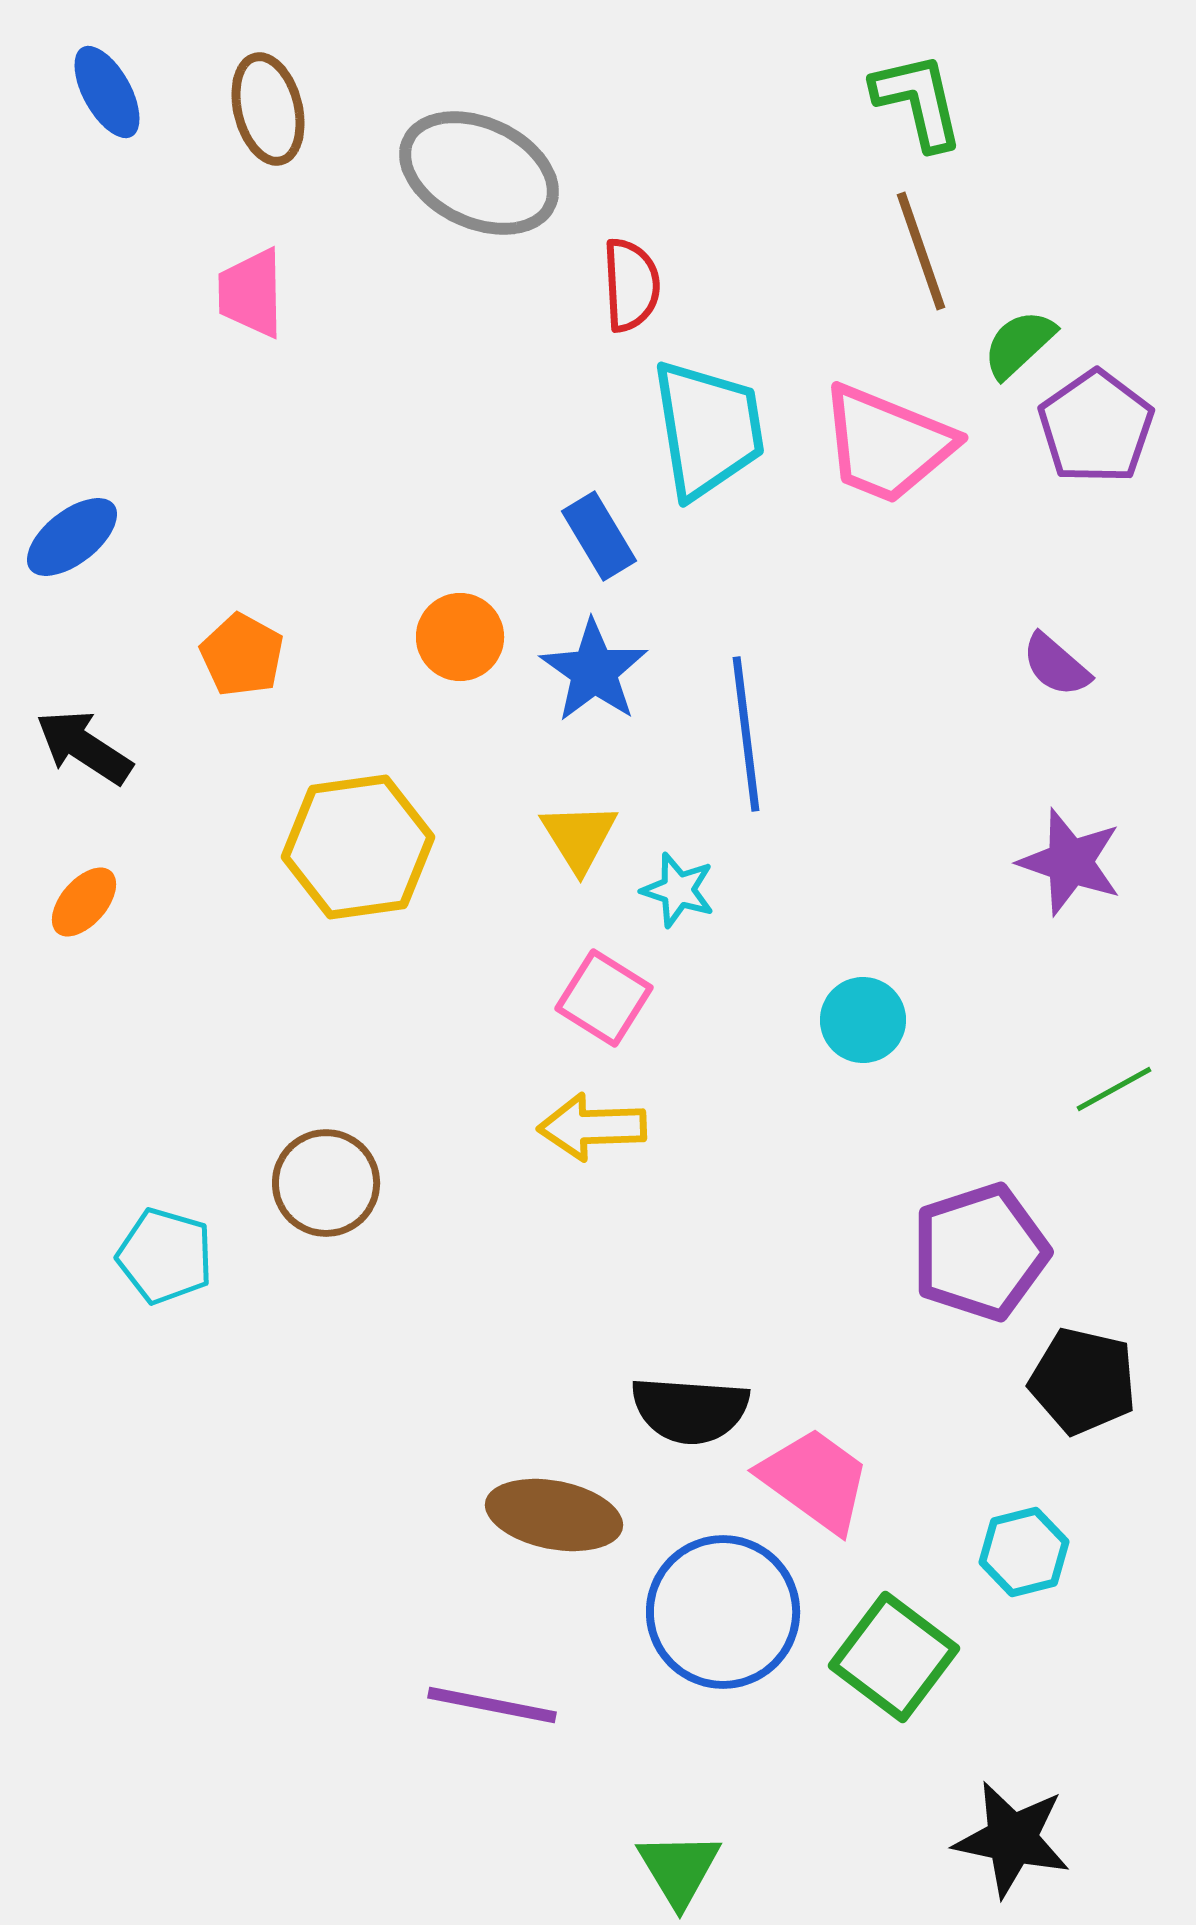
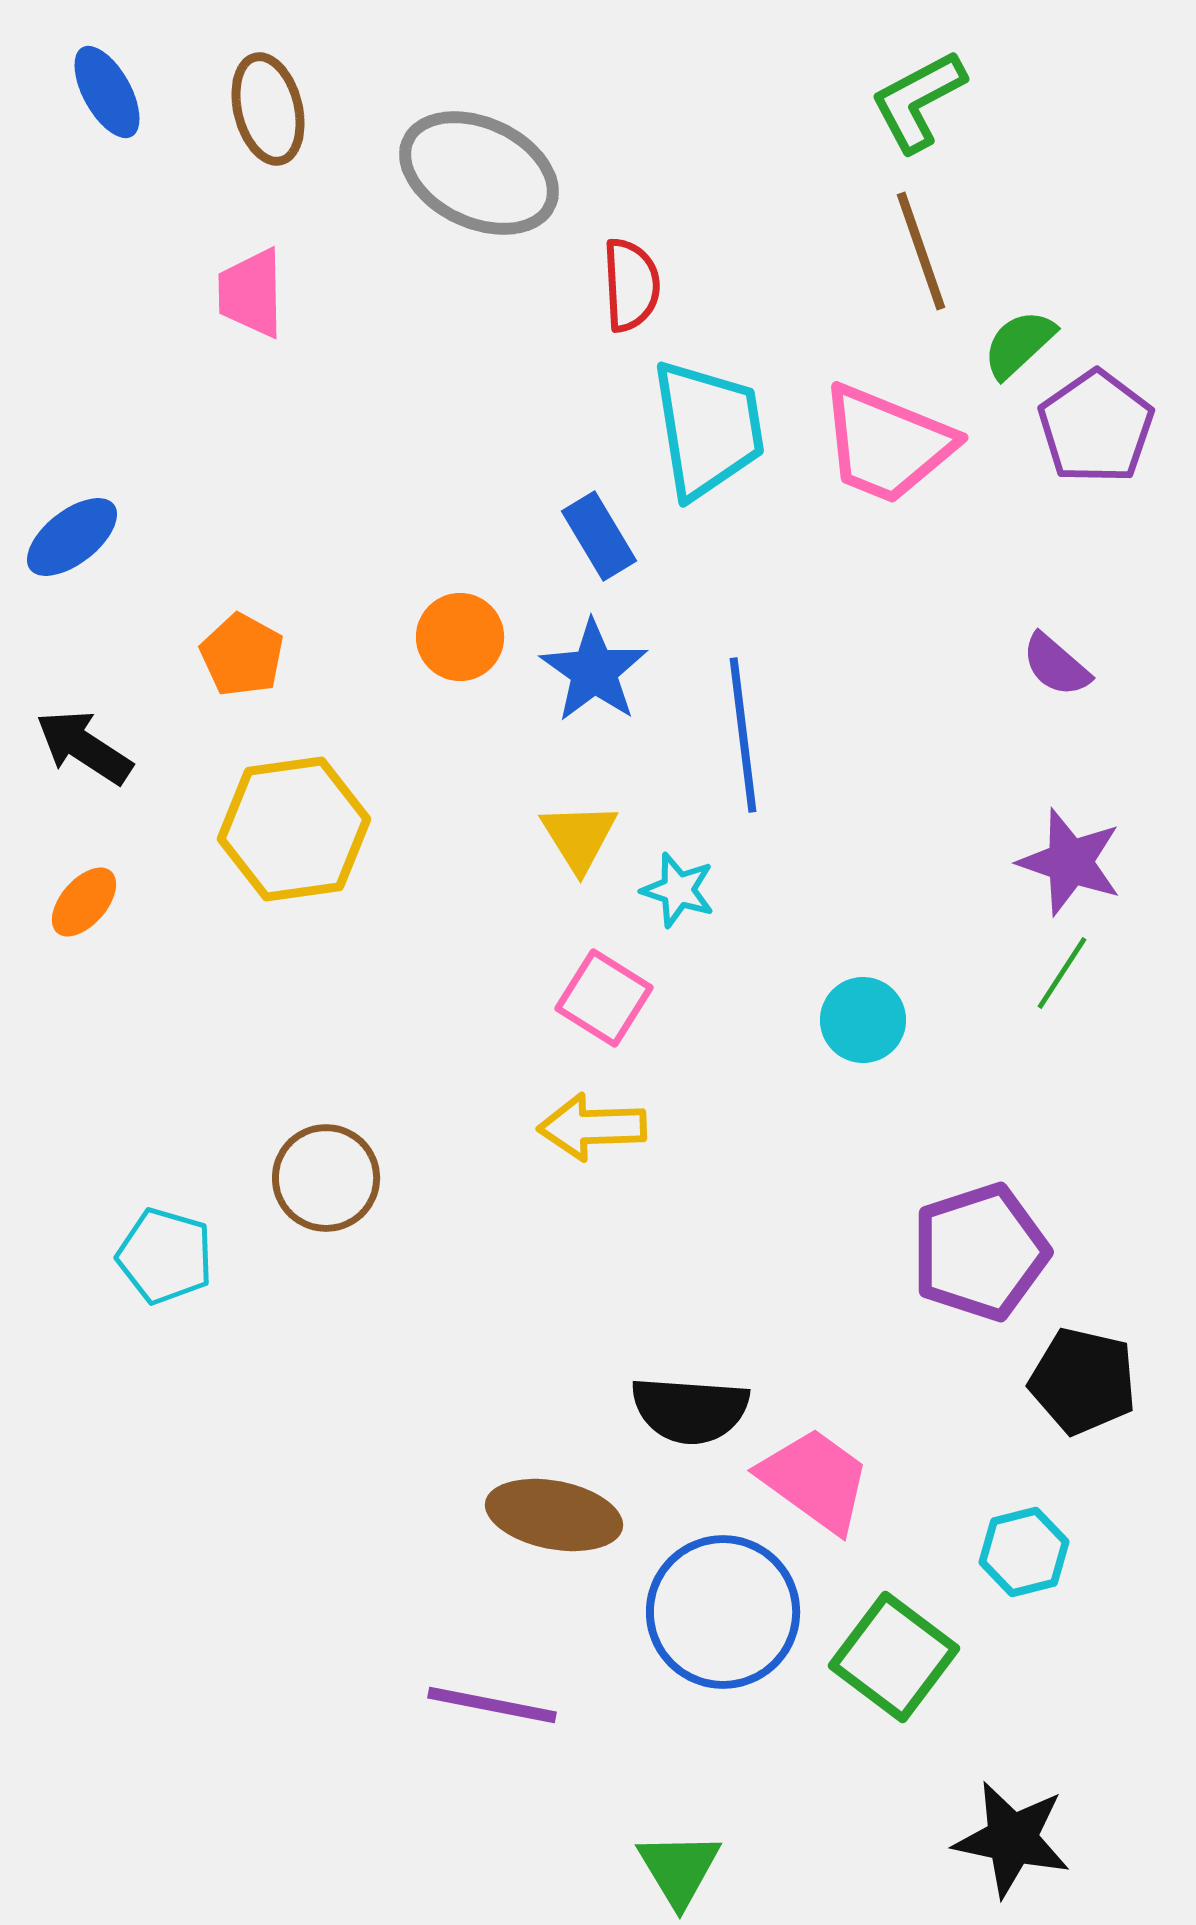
green L-shape at (918, 101): rotated 105 degrees counterclockwise
blue line at (746, 734): moved 3 px left, 1 px down
yellow hexagon at (358, 847): moved 64 px left, 18 px up
green line at (1114, 1089): moved 52 px left, 116 px up; rotated 28 degrees counterclockwise
brown circle at (326, 1183): moved 5 px up
